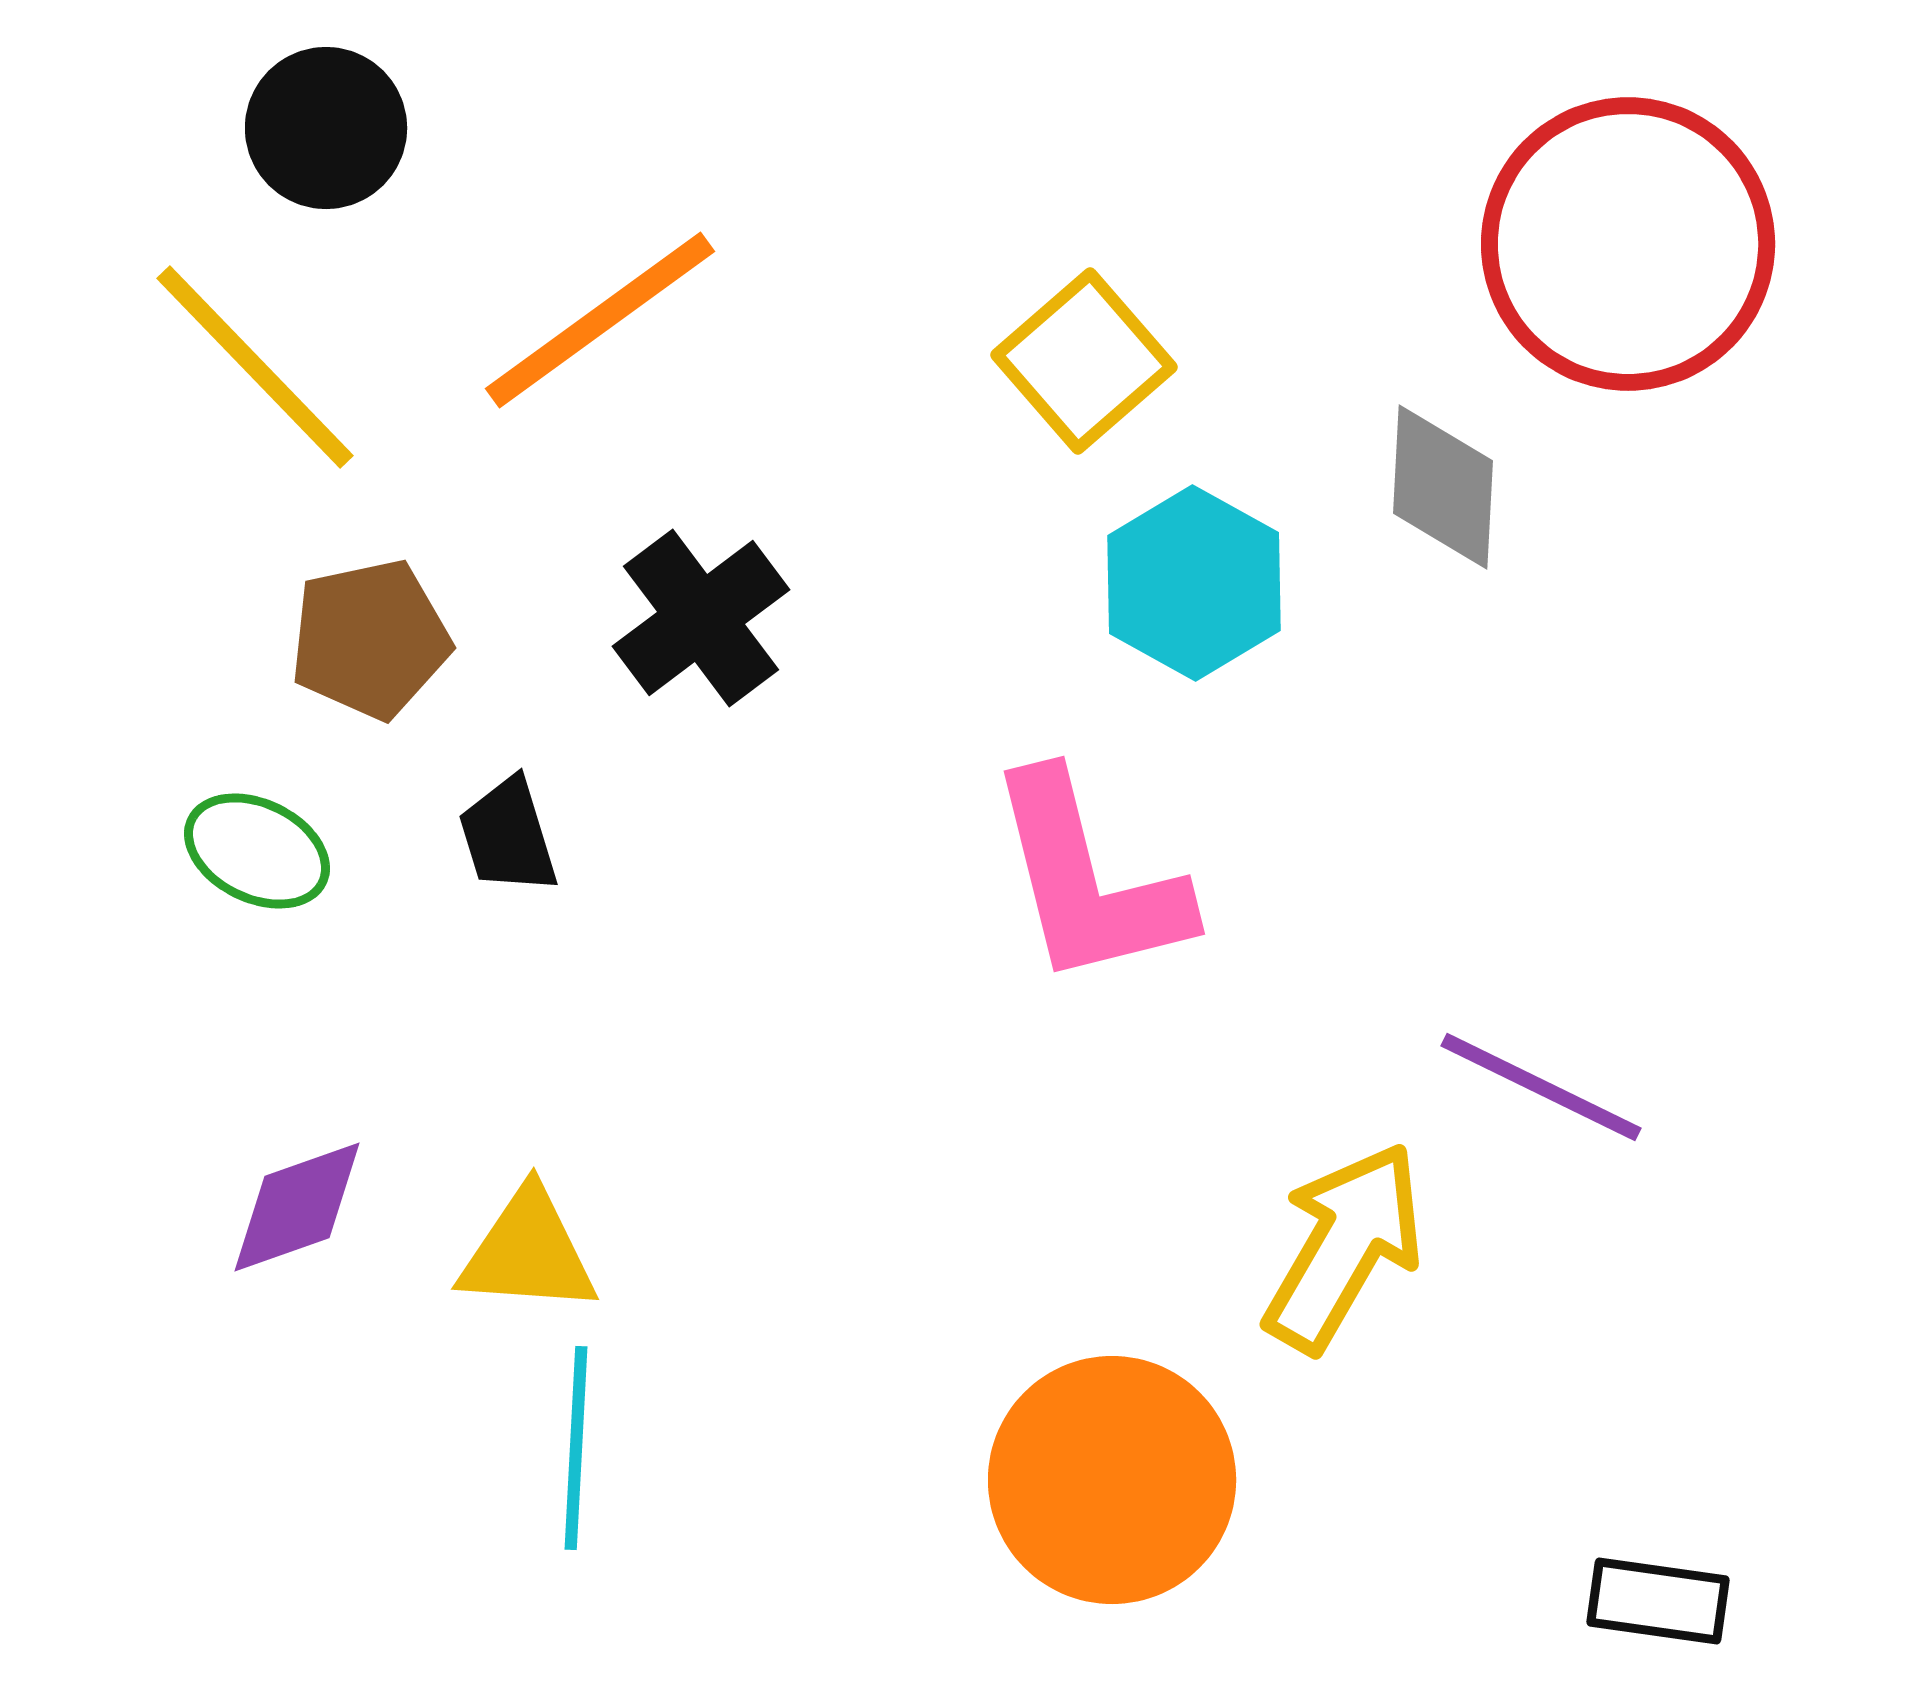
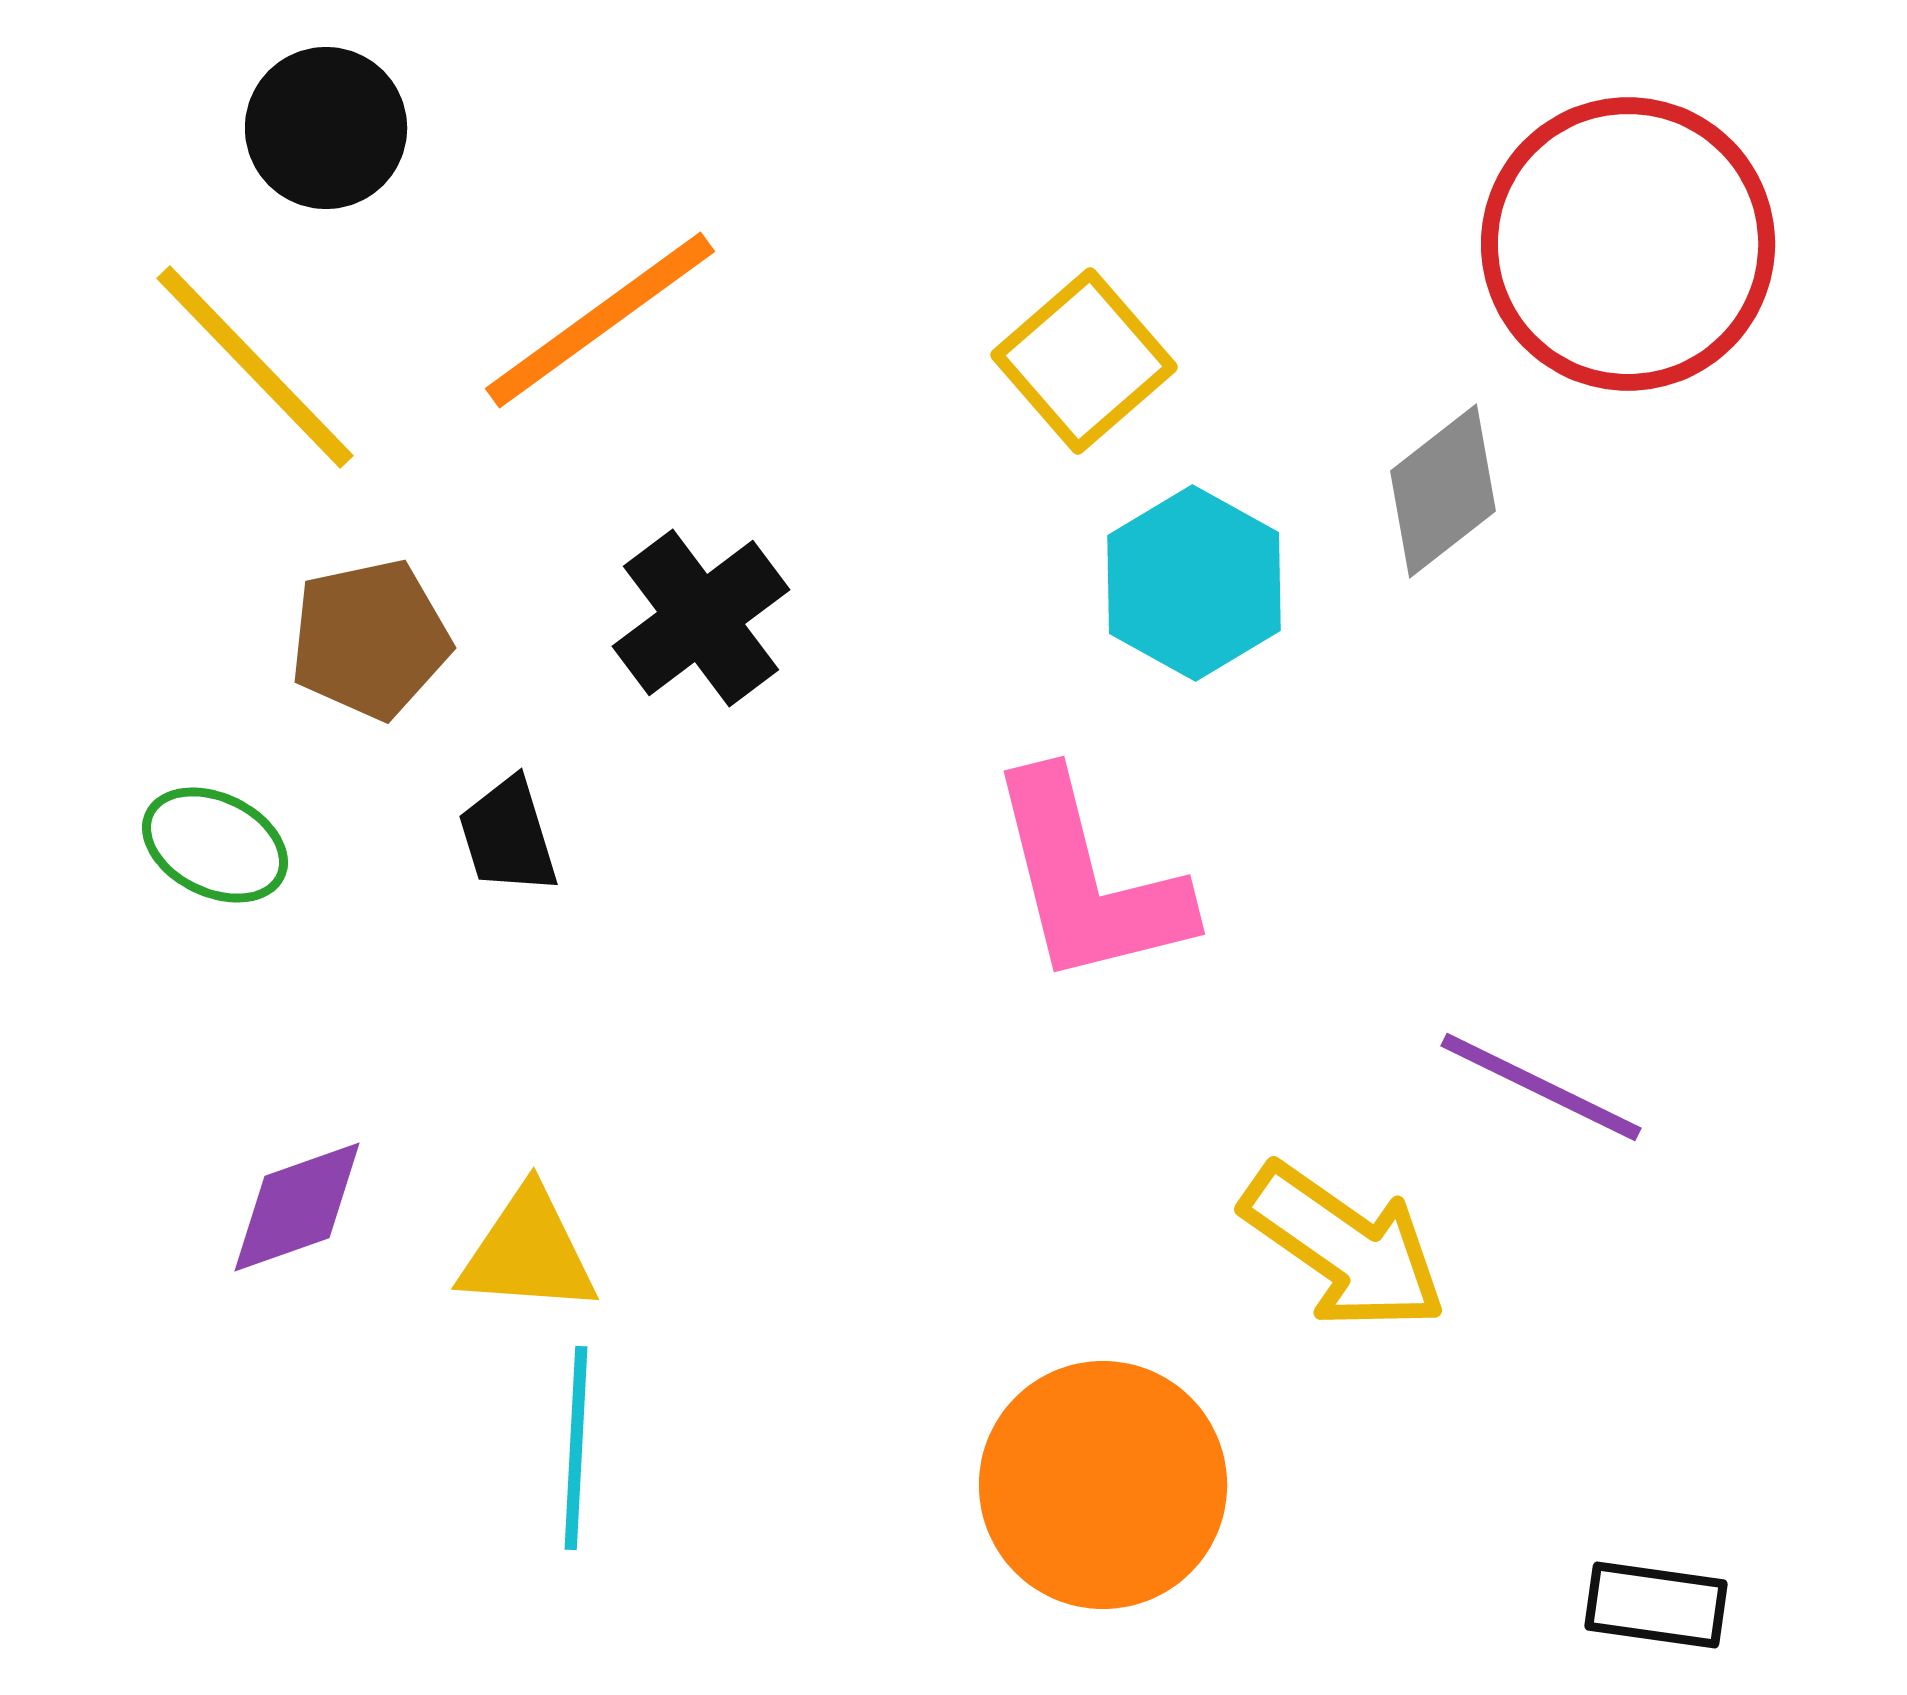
gray diamond: moved 4 px down; rotated 49 degrees clockwise
green ellipse: moved 42 px left, 6 px up
yellow arrow: rotated 95 degrees clockwise
orange circle: moved 9 px left, 5 px down
black rectangle: moved 2 px left, 4 px down
